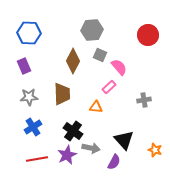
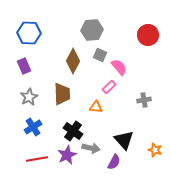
gray star: rotated 24 degrees counterclockwise
